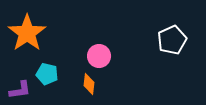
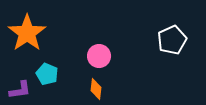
cyan pentagon: rotated 10 degrees clockwise
orange diamond: moved 7 px right, 5 px down
